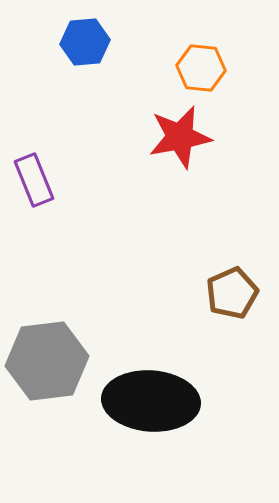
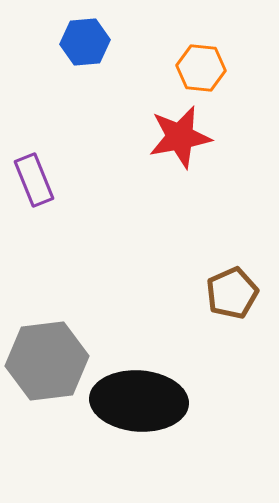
black ellipse: moved 12 px left
